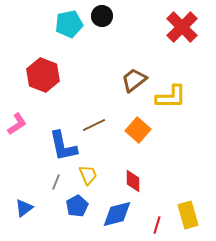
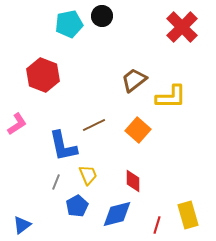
blue triangle: moved 2 px left, 17 px down
